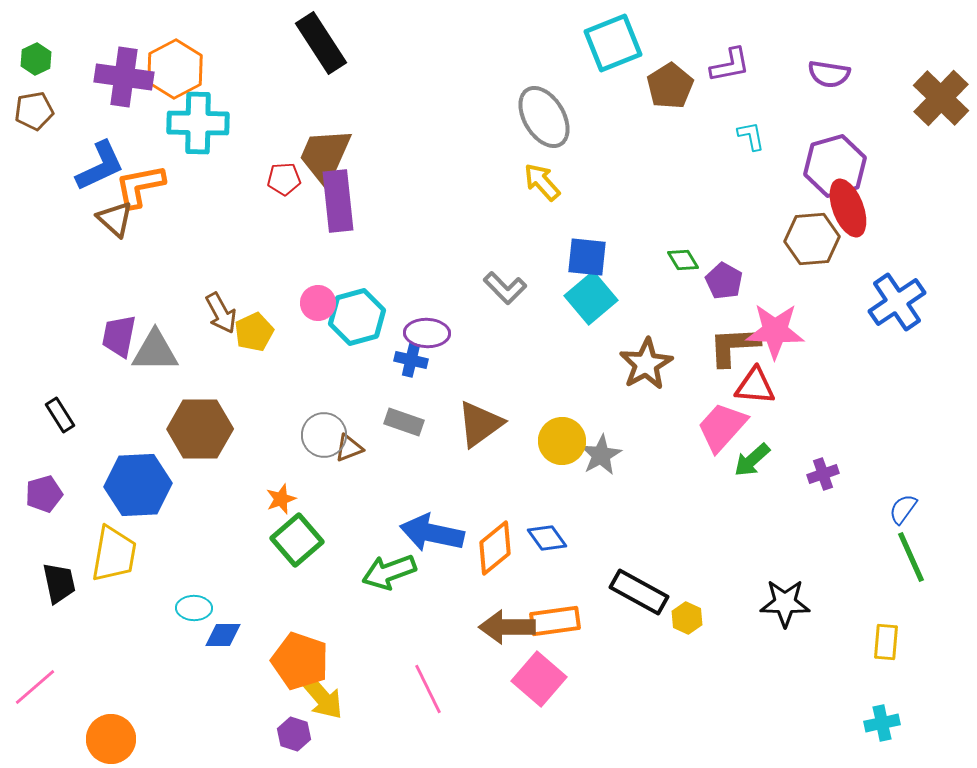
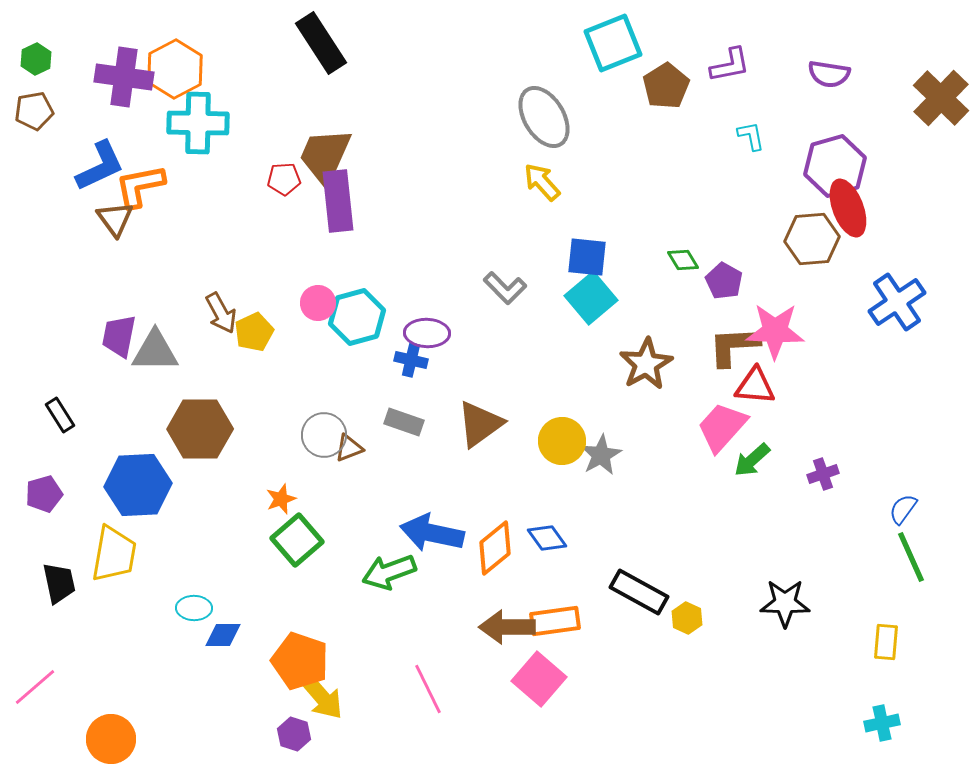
brown pentagon at (670, 86): moved 4 px left
brown triangle at (115, 219): rotated 12 degrees clockwise
